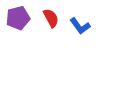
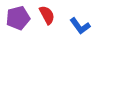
red semicircle: moved 4 px left, 3 px up
